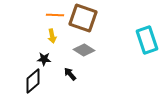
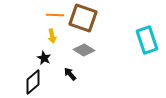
black star: moved 1 px up; rotated 24 degrees clockwise
black diamond: moved 1 px down
